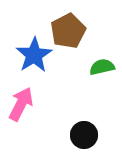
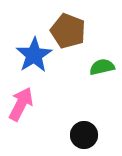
brown pentagon: rotated 24 degrees counterclockwise
